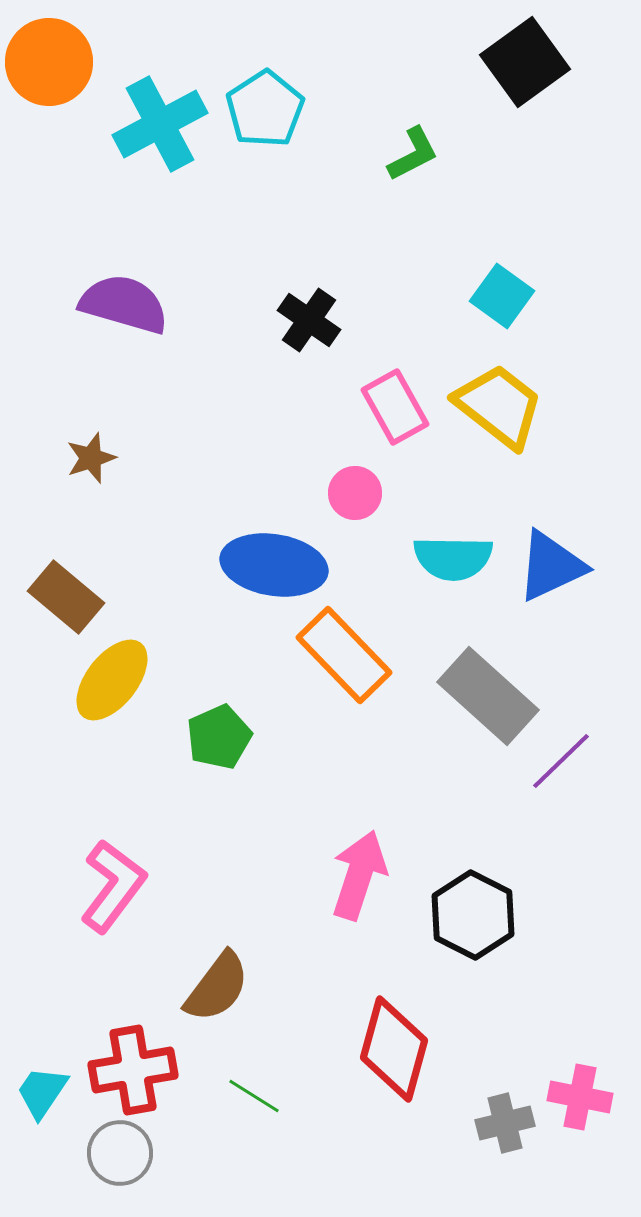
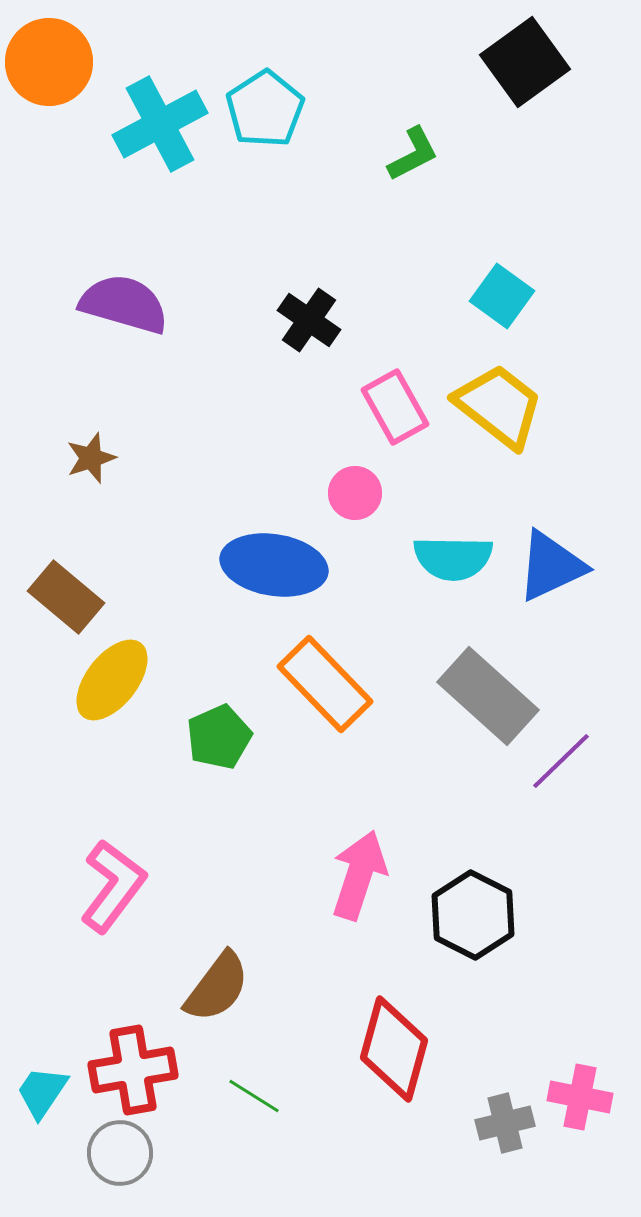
orange rectangle: moved 19 px left, 29 px down
